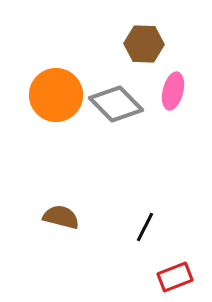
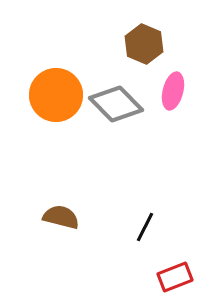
brown hexagon: rotated 21 degrees clockwise
